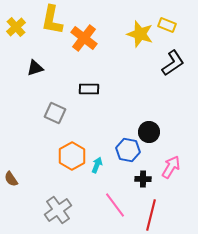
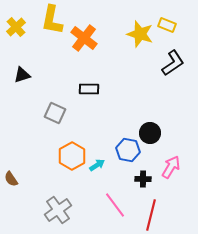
black triangle: moved 13 px left, 7 px down
black circle: moved 1 px right, 1 px down
cyan arrow: rotated 35 degrees clockwise
